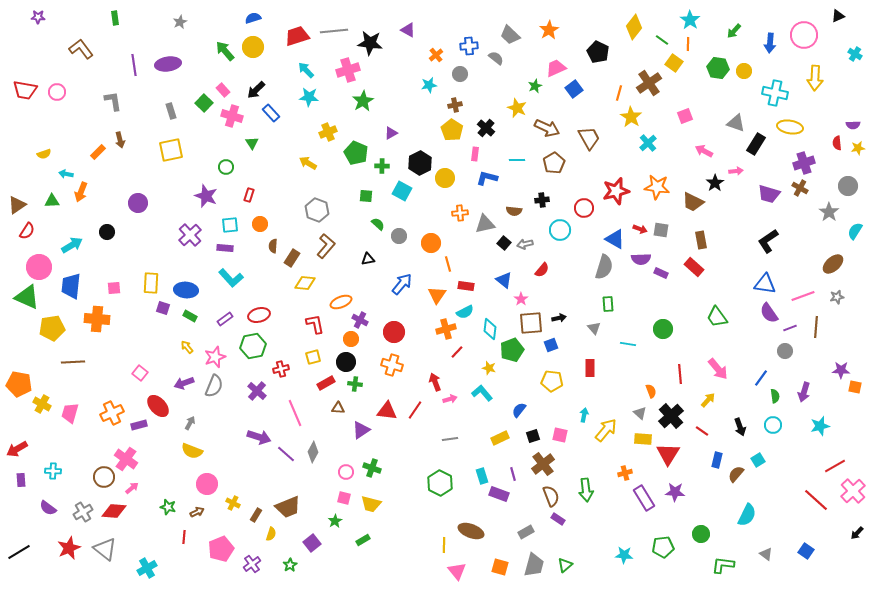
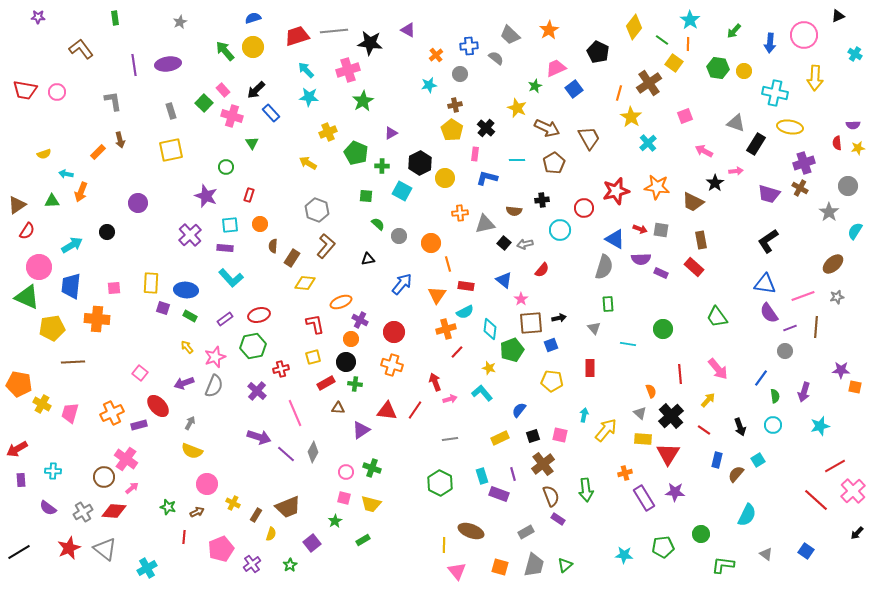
red line at (702, 431): moved 2 px right, 1 px up
